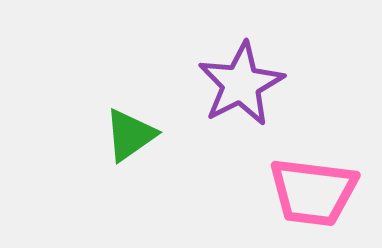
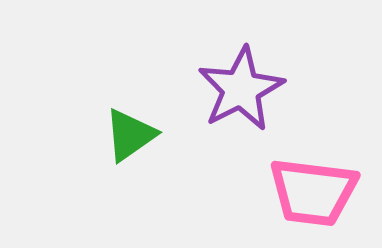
purple star: moved 5 px down
